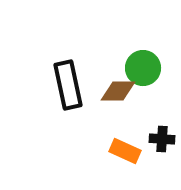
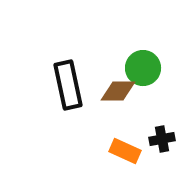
black cross: rotated 15 degrees counterclockwise
